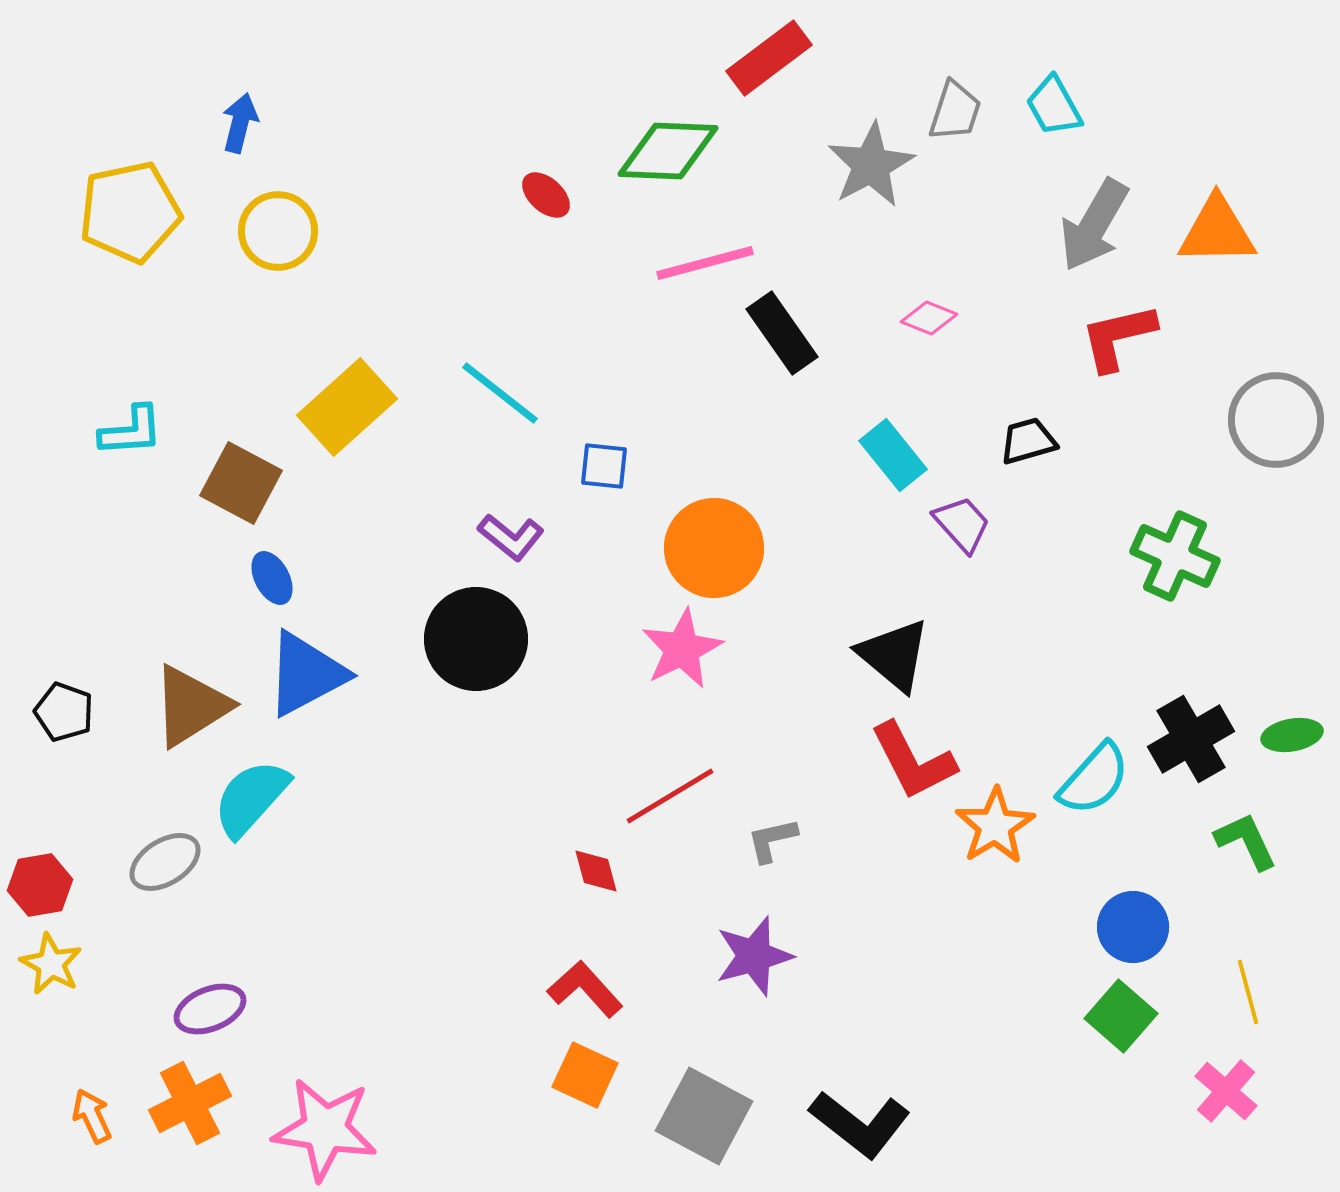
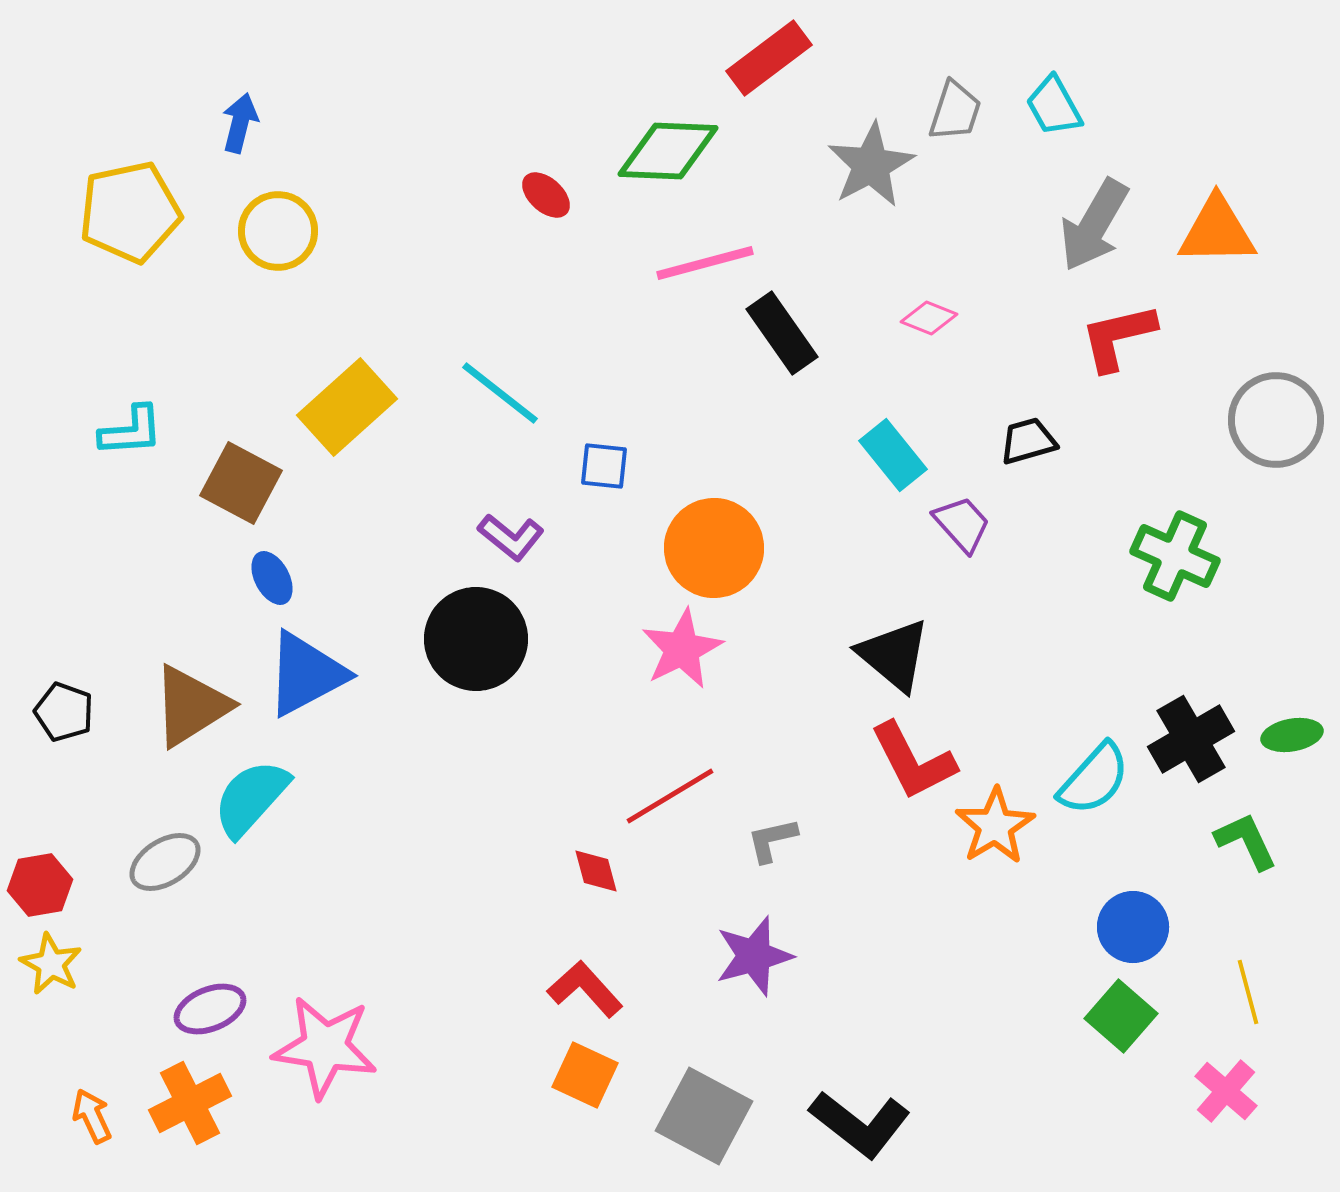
pink star at (325, 1129): moved 82 px up
